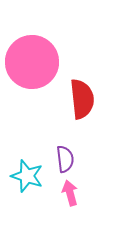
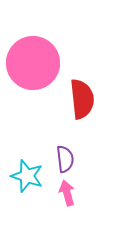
pink circle: moved 1 px right, 1 px down
pink arrow: moved 3 px left
